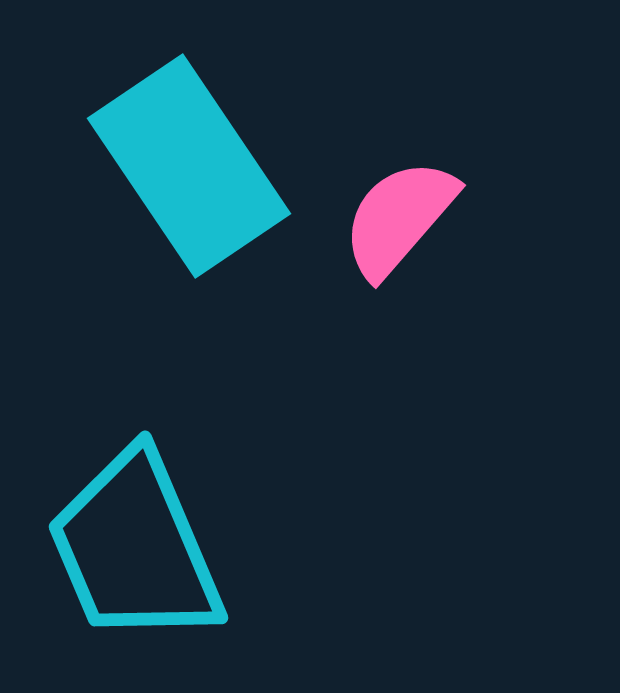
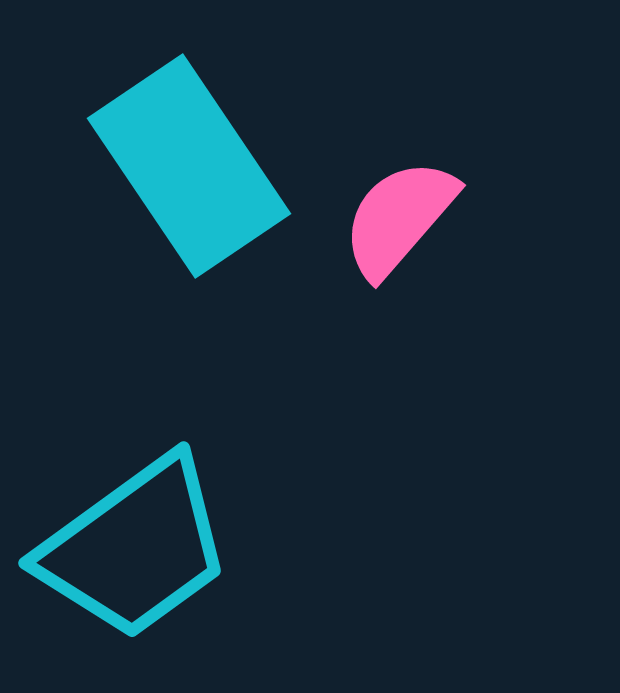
cyan trapezoid: rotated 103 degrees counterclockwise
